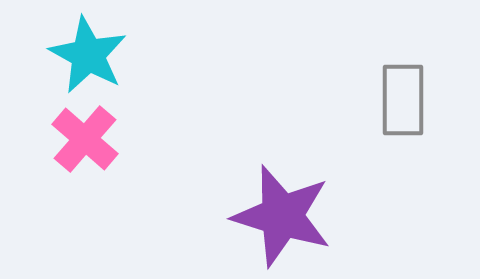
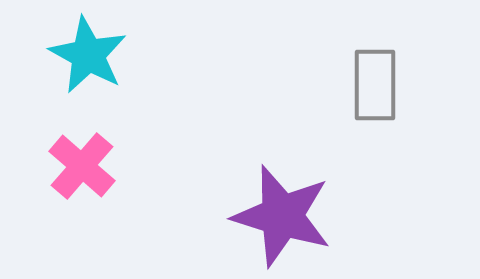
gray rectangle: moved 28 px left, 15 px up
pink cross: moved 3 px left, 27 px down
